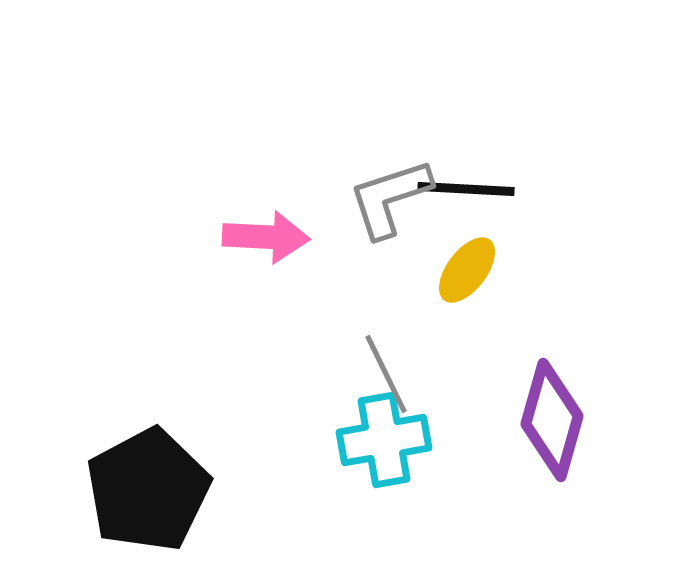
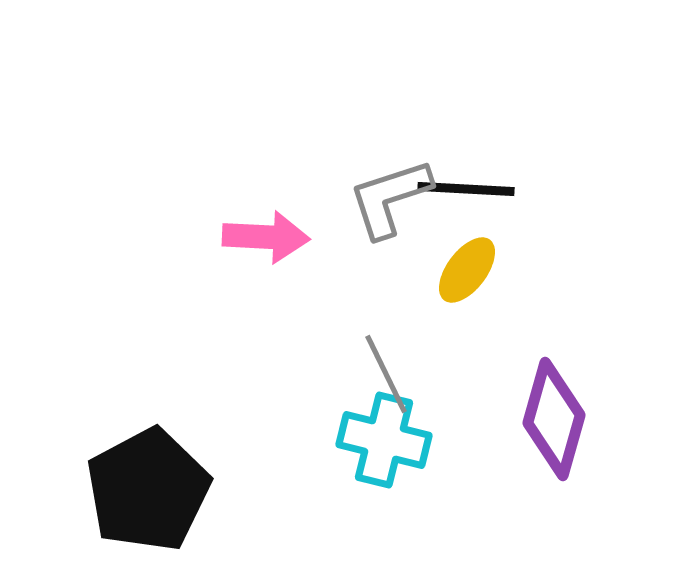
purple diamond: moved 2 px right, 1 px up
cyan cross: rotated 24 degrees clockwise
